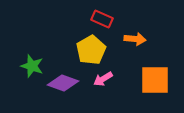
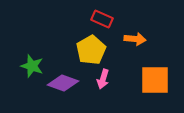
pink arrow: rotated 42 degrees counterclockwise
